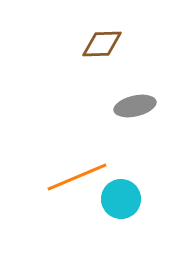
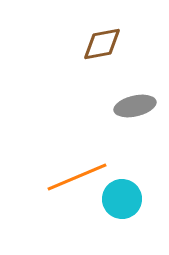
brown diamond: rotated 9 degrees counterclockwise
cyan circle: moved 1 px right
